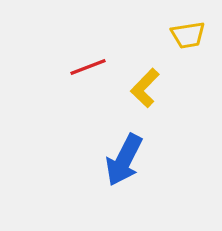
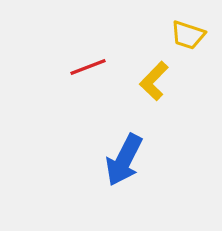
yellow trapezoid: rotated 27 degrees clockwise
yellow L-shape: moved 9 px right, 7 px up
